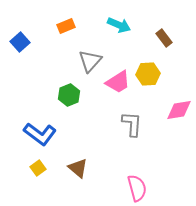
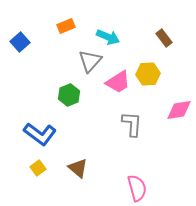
cyan arrow: moved 11 px left, 12 px down
